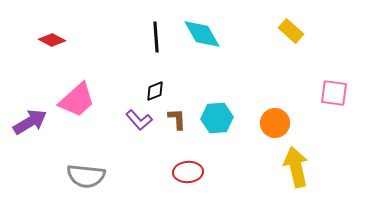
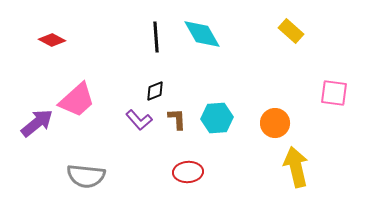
purple arrow: moved 7 px right, 1 px down; rotated 8 degrees counterclockwise
